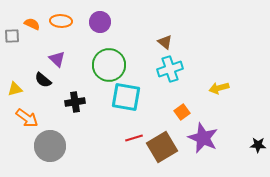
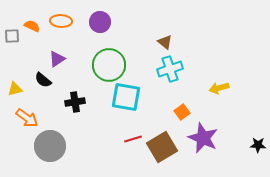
orange semicircle: moved 2 px down
purple triangle: rotated 42 degrees clockwise
red line: moved 1 px left, 1 px down
